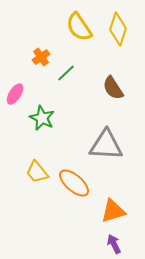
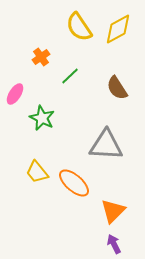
yellow diamond: rotated 44 degrees clockwise
green line: moved 4 px right, 3 px down
brown semicircle: moved 4 px right
orange triangle: rotated 28 degrees counterclockwise
